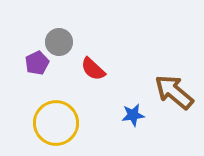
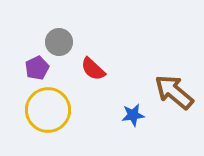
purple pentagon: moved 5 px down
yellow circle: moved 8 px left, 13 px up
